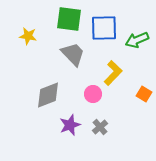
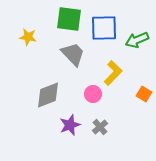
yellow star: moved 1 px down
